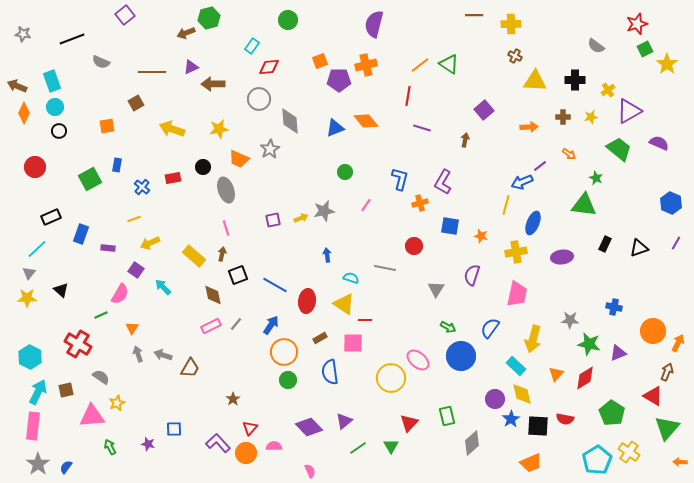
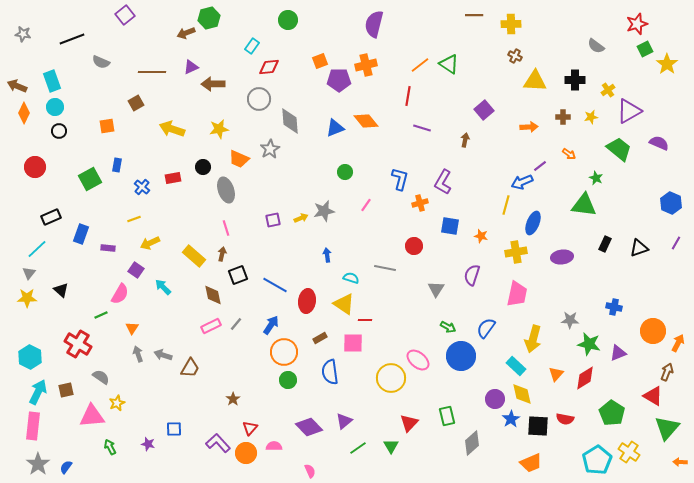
blue semicircle at (490, 328): moved 4 px left
